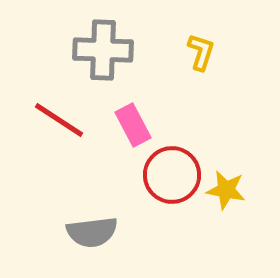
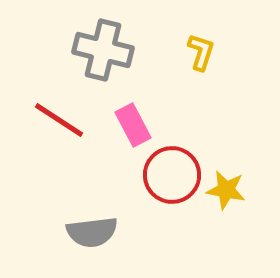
gray cross: rotated 12 degrees clockwise
